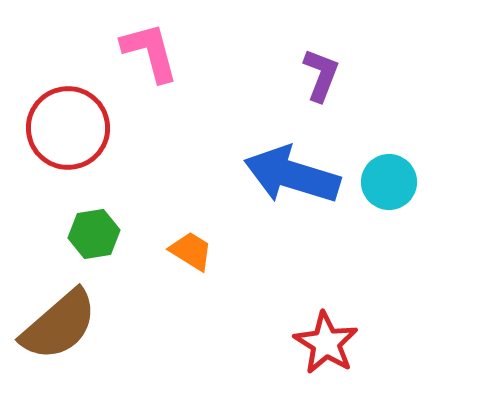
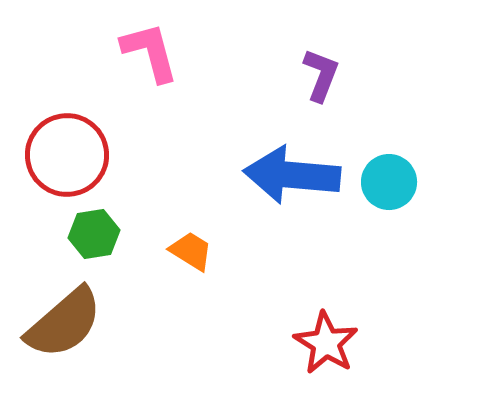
red circle: moved 1 px left, 27 px down
blue arrow: rotated 12 degrees counterclockwise
brown semicircle: moved 5 px right, 2 px up
